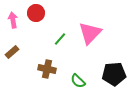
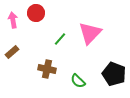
black pentagon: rotated 25 degrees clockwise
